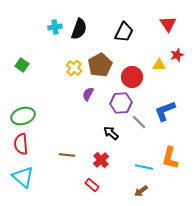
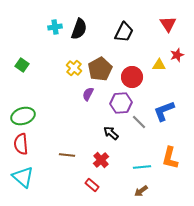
brown pentagon: moved 4 px down
blue L-shape: moved 1 px left
cyan line: moved 2 px left; rotated 18 degrees counterclockwise
